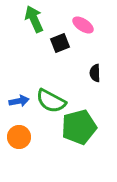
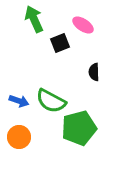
black semicircle: moved 1 px left, 1 px up
blue arrow: rotated 30 degrees clockwise
green pentagon: moved 1 px down
